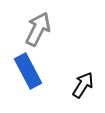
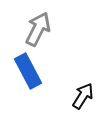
black arrow: moved 11 px down
